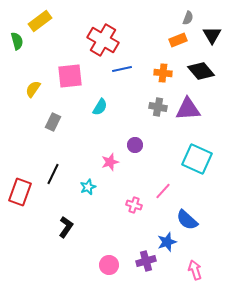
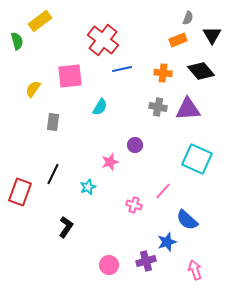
red cross: rotated 8 degrees clockwise
gray rectangle: rotated 18 degrees counterclockwise
